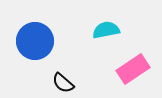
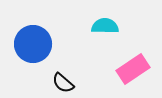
cyan semicircle: moved 1 px left, 4 px up; rotated 12 degrees clockwise
blue circle: moved 2 px left, 3 px down
